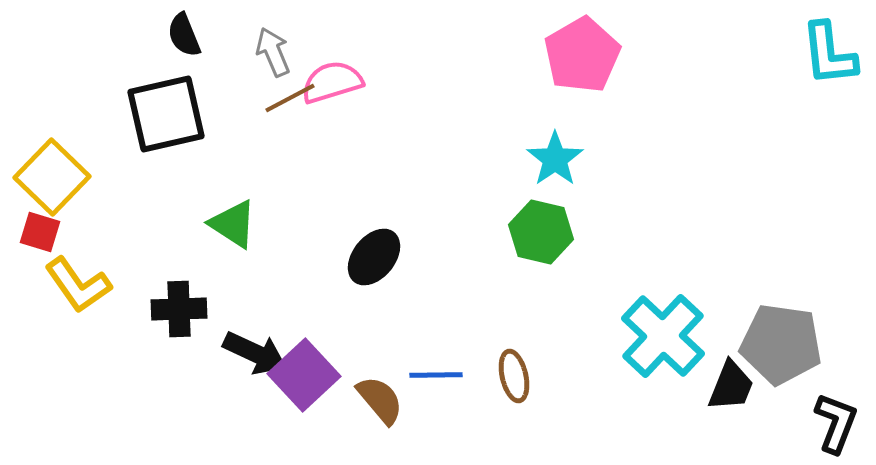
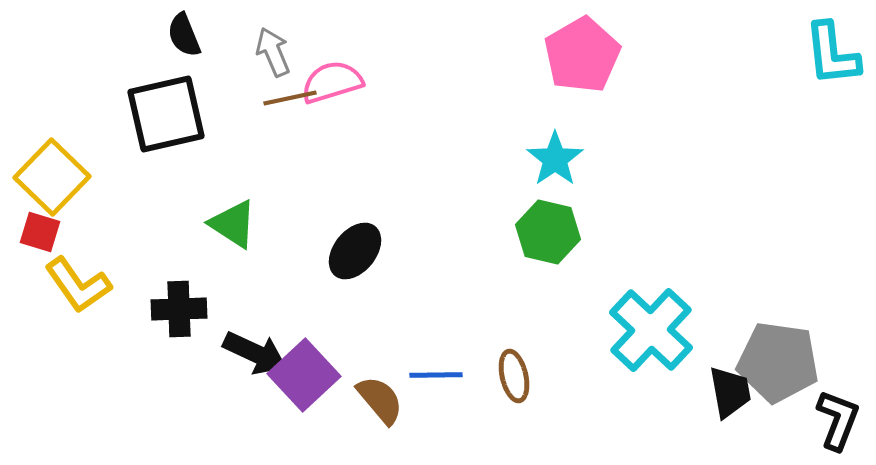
cyan L-shape: moved 3 px right
brown line: rotated 16 degrees clockwise
green hexagon: moved 7 px right
black ellipse: moved 19 px left, 6 px up
cyan cross: moved 12 px left, 6 px up
gray pentagon: moved 3 px left, 18 px down
black trapezoid: moved 1 px left, 6 px down; rotated 32 degrees counterclockwise
black L-shape: moved 2 px right, 3 px up
